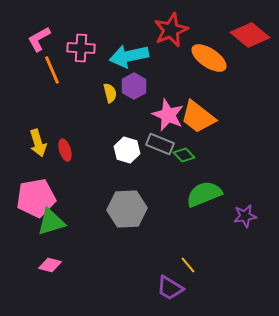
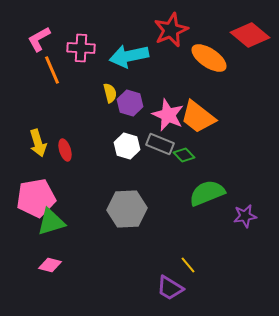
purple hexagon: moved 4 px left, 17 px down; rotated 15 degrees counterclockwise
white hexagon: moved 4 px up
green semicircle: moved 3 px right, 1 px up
